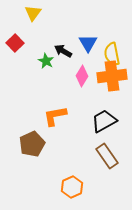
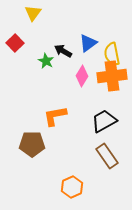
blue triangle: rotated 24 degrees clockwise
brown pentagon: rotated 25 degrees clockwise
